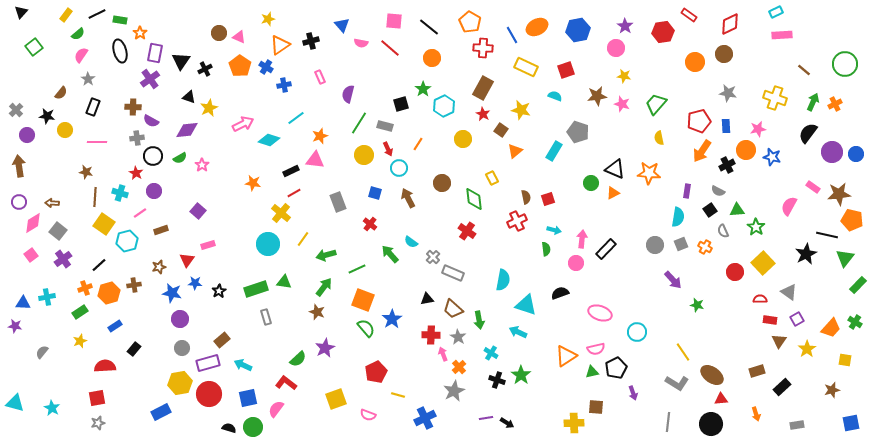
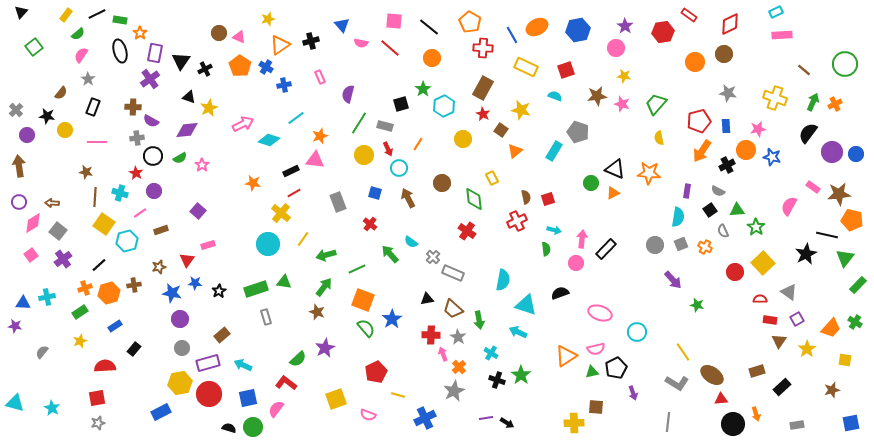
brown rectangle at (222, 340): moved 5 px up
black circle at (711, 424): moved 22 px right
